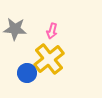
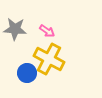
pink arrow: moved 5 px left; rotated 70 degrees counterclockwise
yellow cross: rotated 24 degrees counterclockwise
